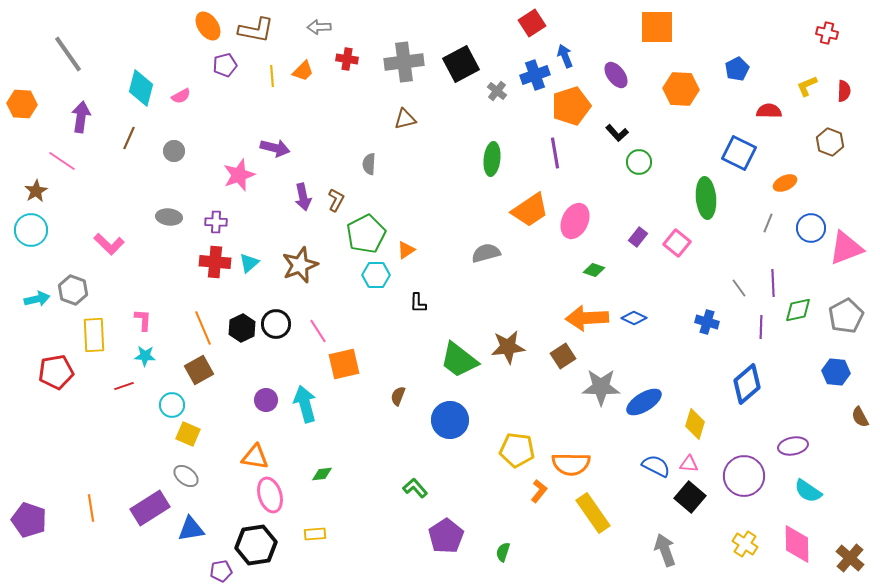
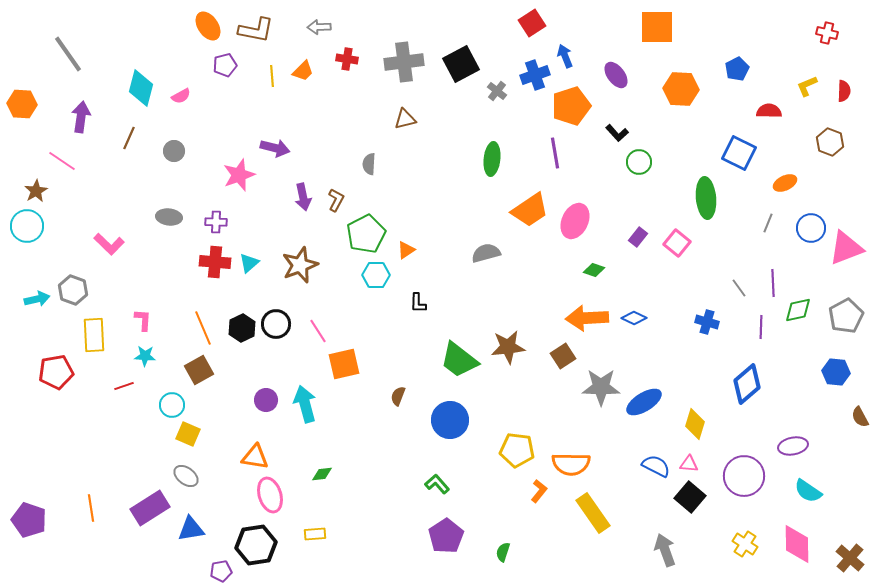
cyan circle at (31, 230): moved 4 px left, 4 px up
green L-shape at (415, 488): moved 22 px right, 4 px up
